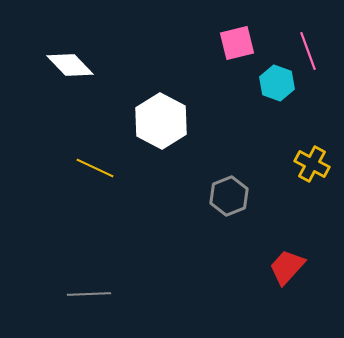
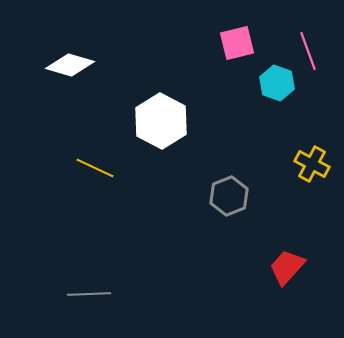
white diamond: rotated 30 degrees counterclockwise
